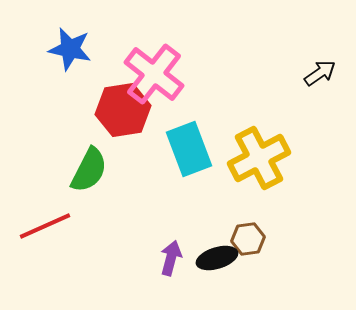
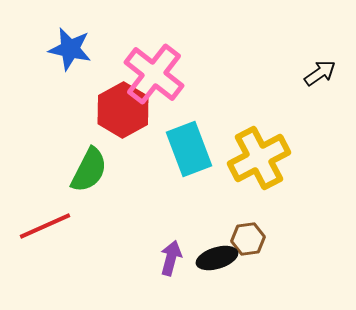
red hexagon: rotated 20 degrees counterclockwise
